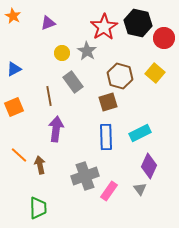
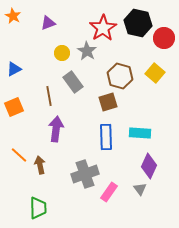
red star: moved 1 px left, 1 px down
cyan rectangle: rotated 30 degrees clockwise
gray cross: moved 2 px up
pink rectangle: moved 1 px down
